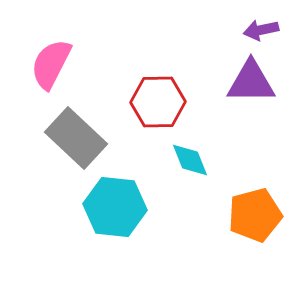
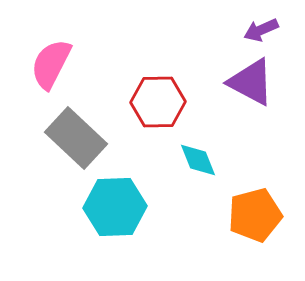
purple arrow: rotated 12 degrees counterclockwise
purple triangle: rotated 28 degrees clockwise
cyan diamond: moved 8 px right
cyan hexagon: rotated 8 degrees counterclockwise
